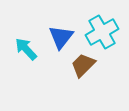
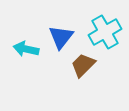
cyan cross: moved 3 px right
cyan arrow: rotated 35 degrees counterclockwise
